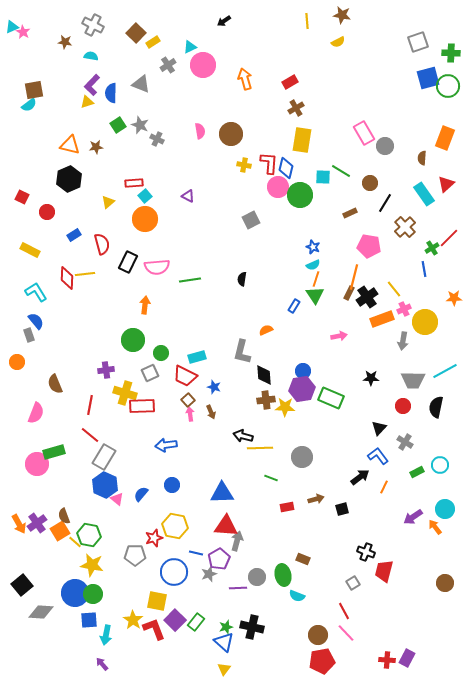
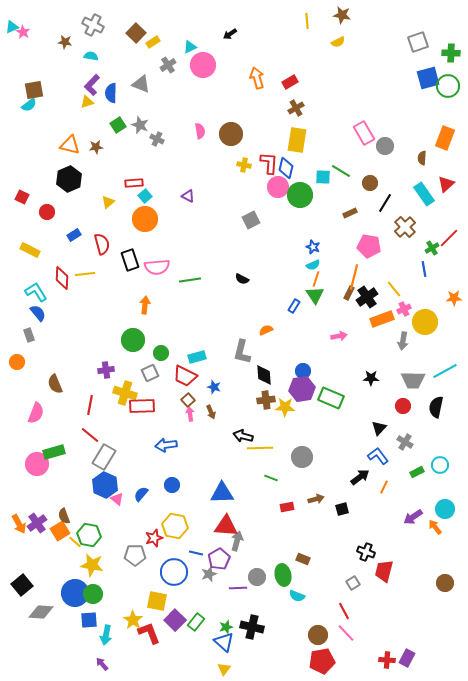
black arrow at (224, 21): moved 6 px right, 13 px down
orange arrow at (245, 79): moved 12 px right, 1 px up
yellow rectangle at (302, 140): moved 5 px left
black rectangle at (128, 262): moved 2 px right, 2 px up; rotated 45 degrees counterclockwise
red diamond at (67, 278): moved 5 px left
black semicircle at (242, 279): rotated 72 degrees counterclockwise
blue semicircle at (36, 321): moved 2 px right, 8 px up
red L-shape at (154, 629): moved 5 px left, 4 px down
